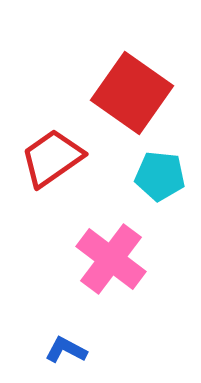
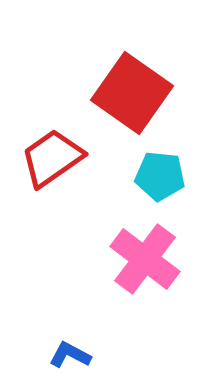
pink cross: moved 34 px right
blue L-shape: moved 4 px right, 5 px down
